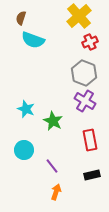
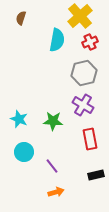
yellow cross: moved 1 px right
cyan semicircle: moved 24 px right; rotated 100 degrees counterclockwise
gray hexagon: rotated 25 degrees clockwise
purple cross: moved 2 px left, 4 px down
cyan star: moved 7 px left, 10 px down
green star: rotated 24 degrees counterclockwise
red rectangle: moved 1 px up
cyan circle: moved 2 px down
black rectangle: moved 4 px right
orange arrow: rotated 56 degrees clockwise
